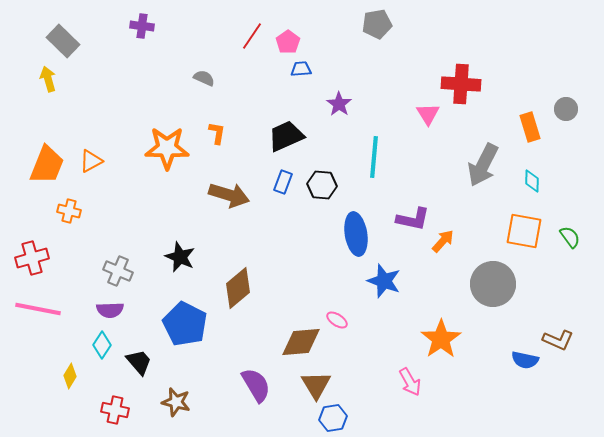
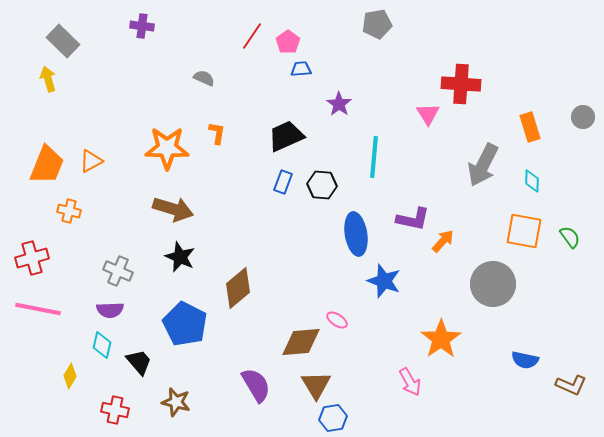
gray circle at (566, 109): moved 17 px right, 8 px down
brown arrow at (229, 195): moved 56 px left, 14 px down
brown L-shape at (558, 340): moved 13 px right, 45 px down
cyan diamond at (102, 345): rotated 20 degrees counterclockwise
